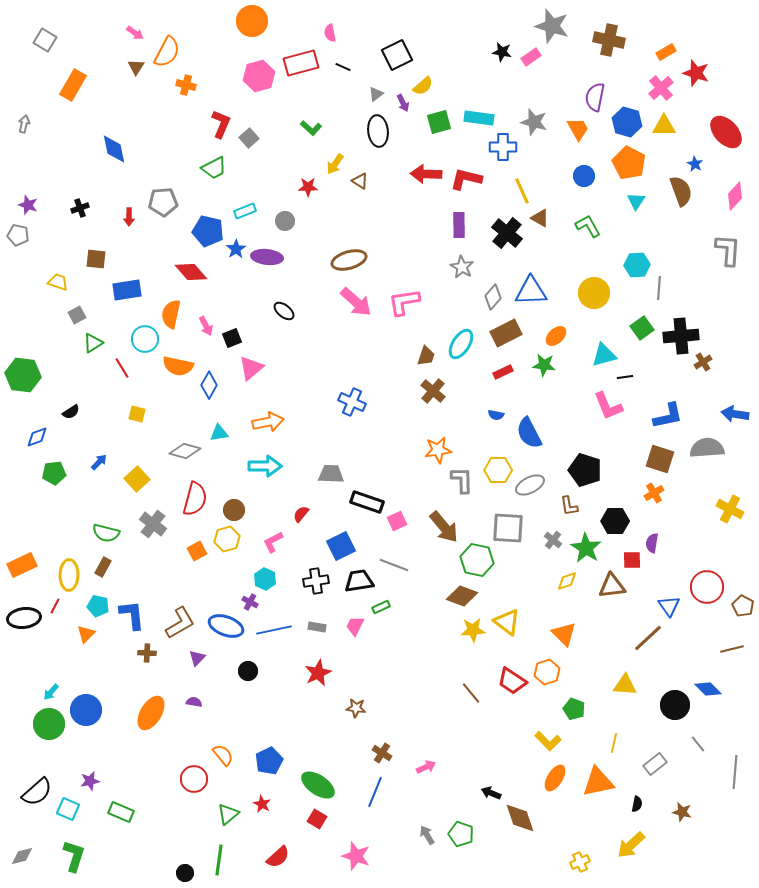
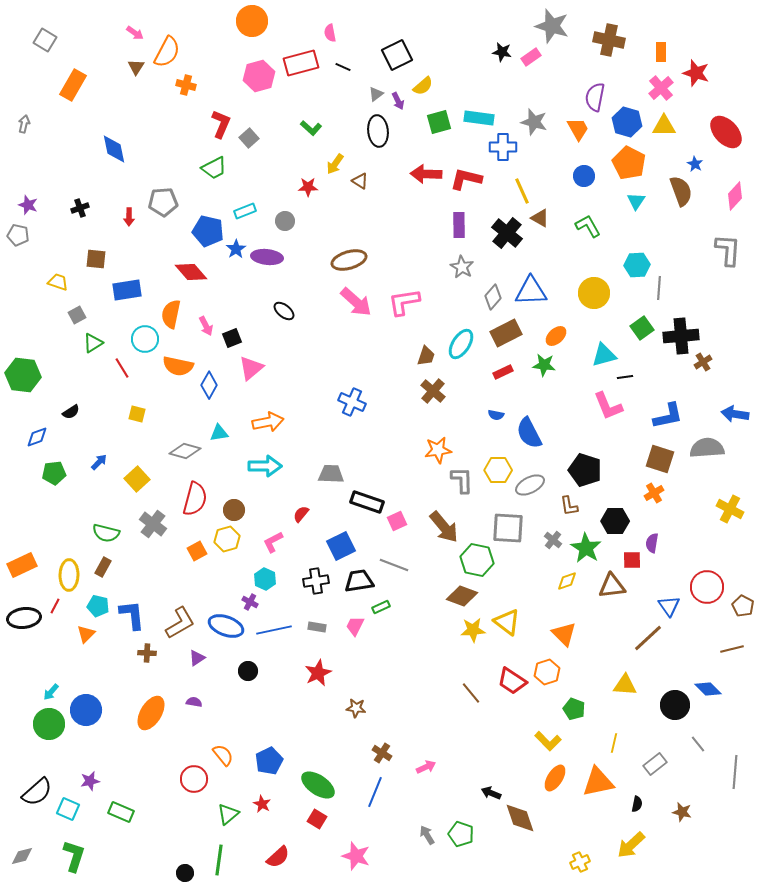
orange rectangle at (666, 52): moved 5 px left; rotated 60 degrees counterclockwise
purple arrow at (403, 103): moved 5 px left, 2 px up
purple triangle at (197, 658): rotated 12 degrees clockwise
